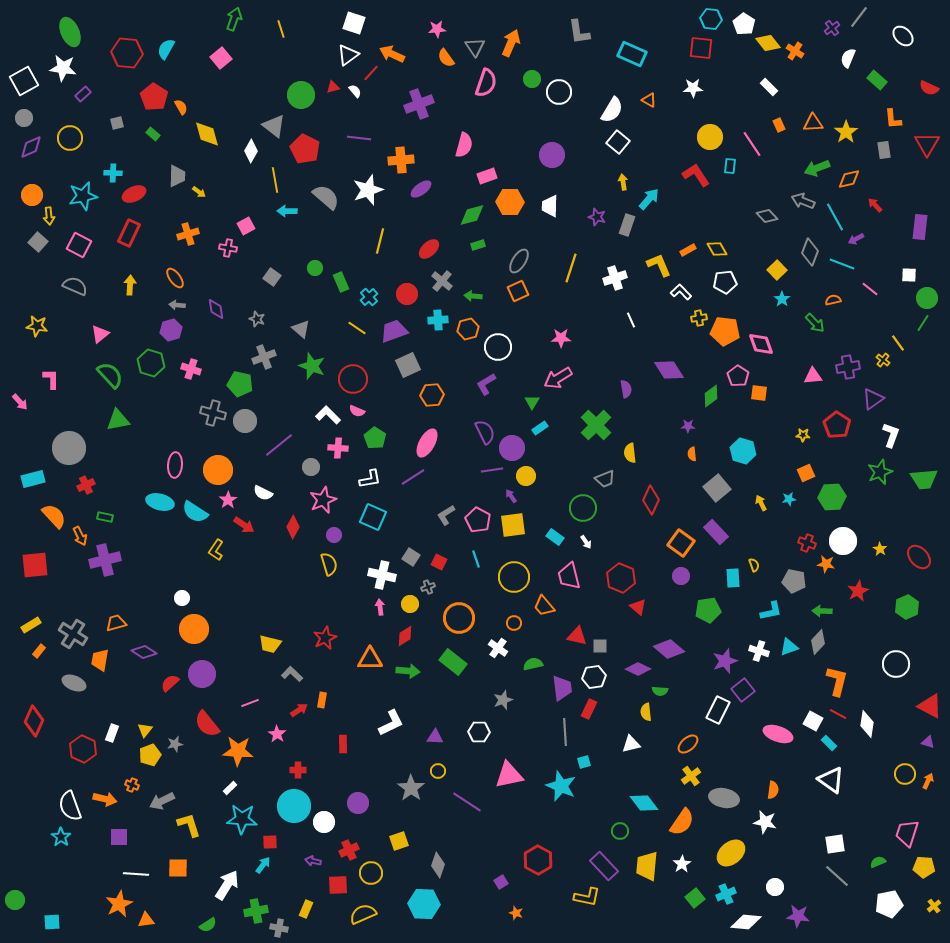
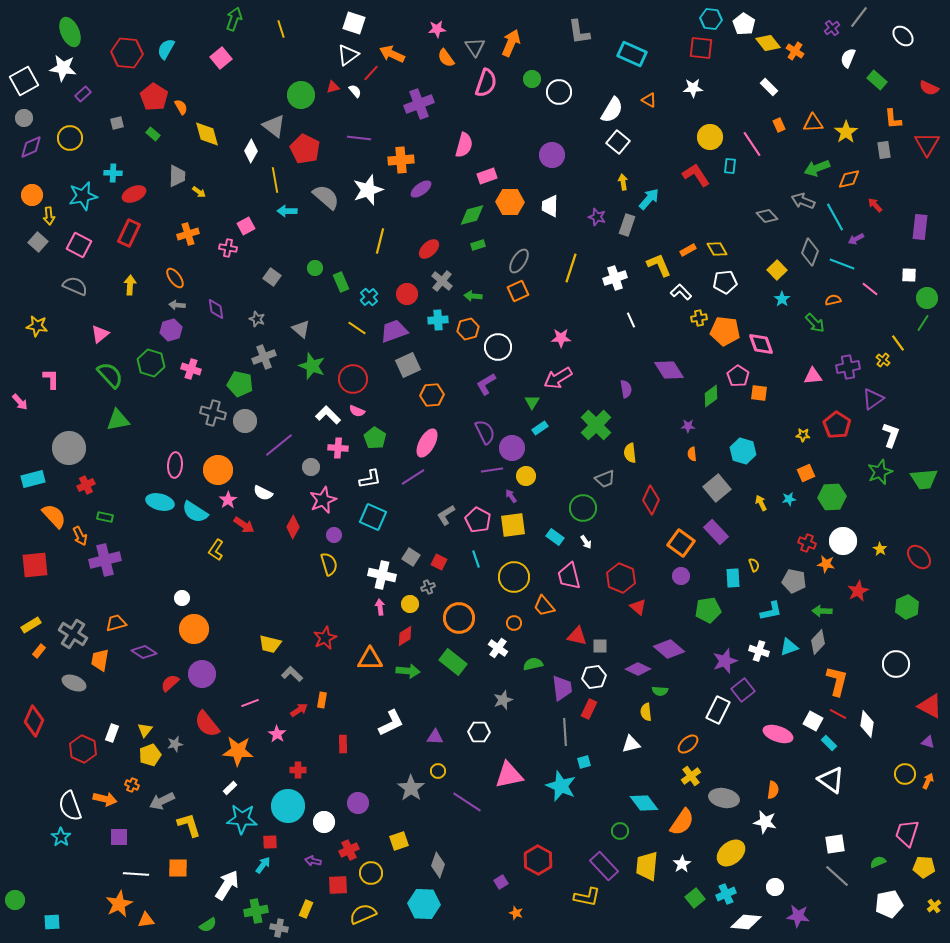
cyan circle at (294, 806): moved 6 px left
